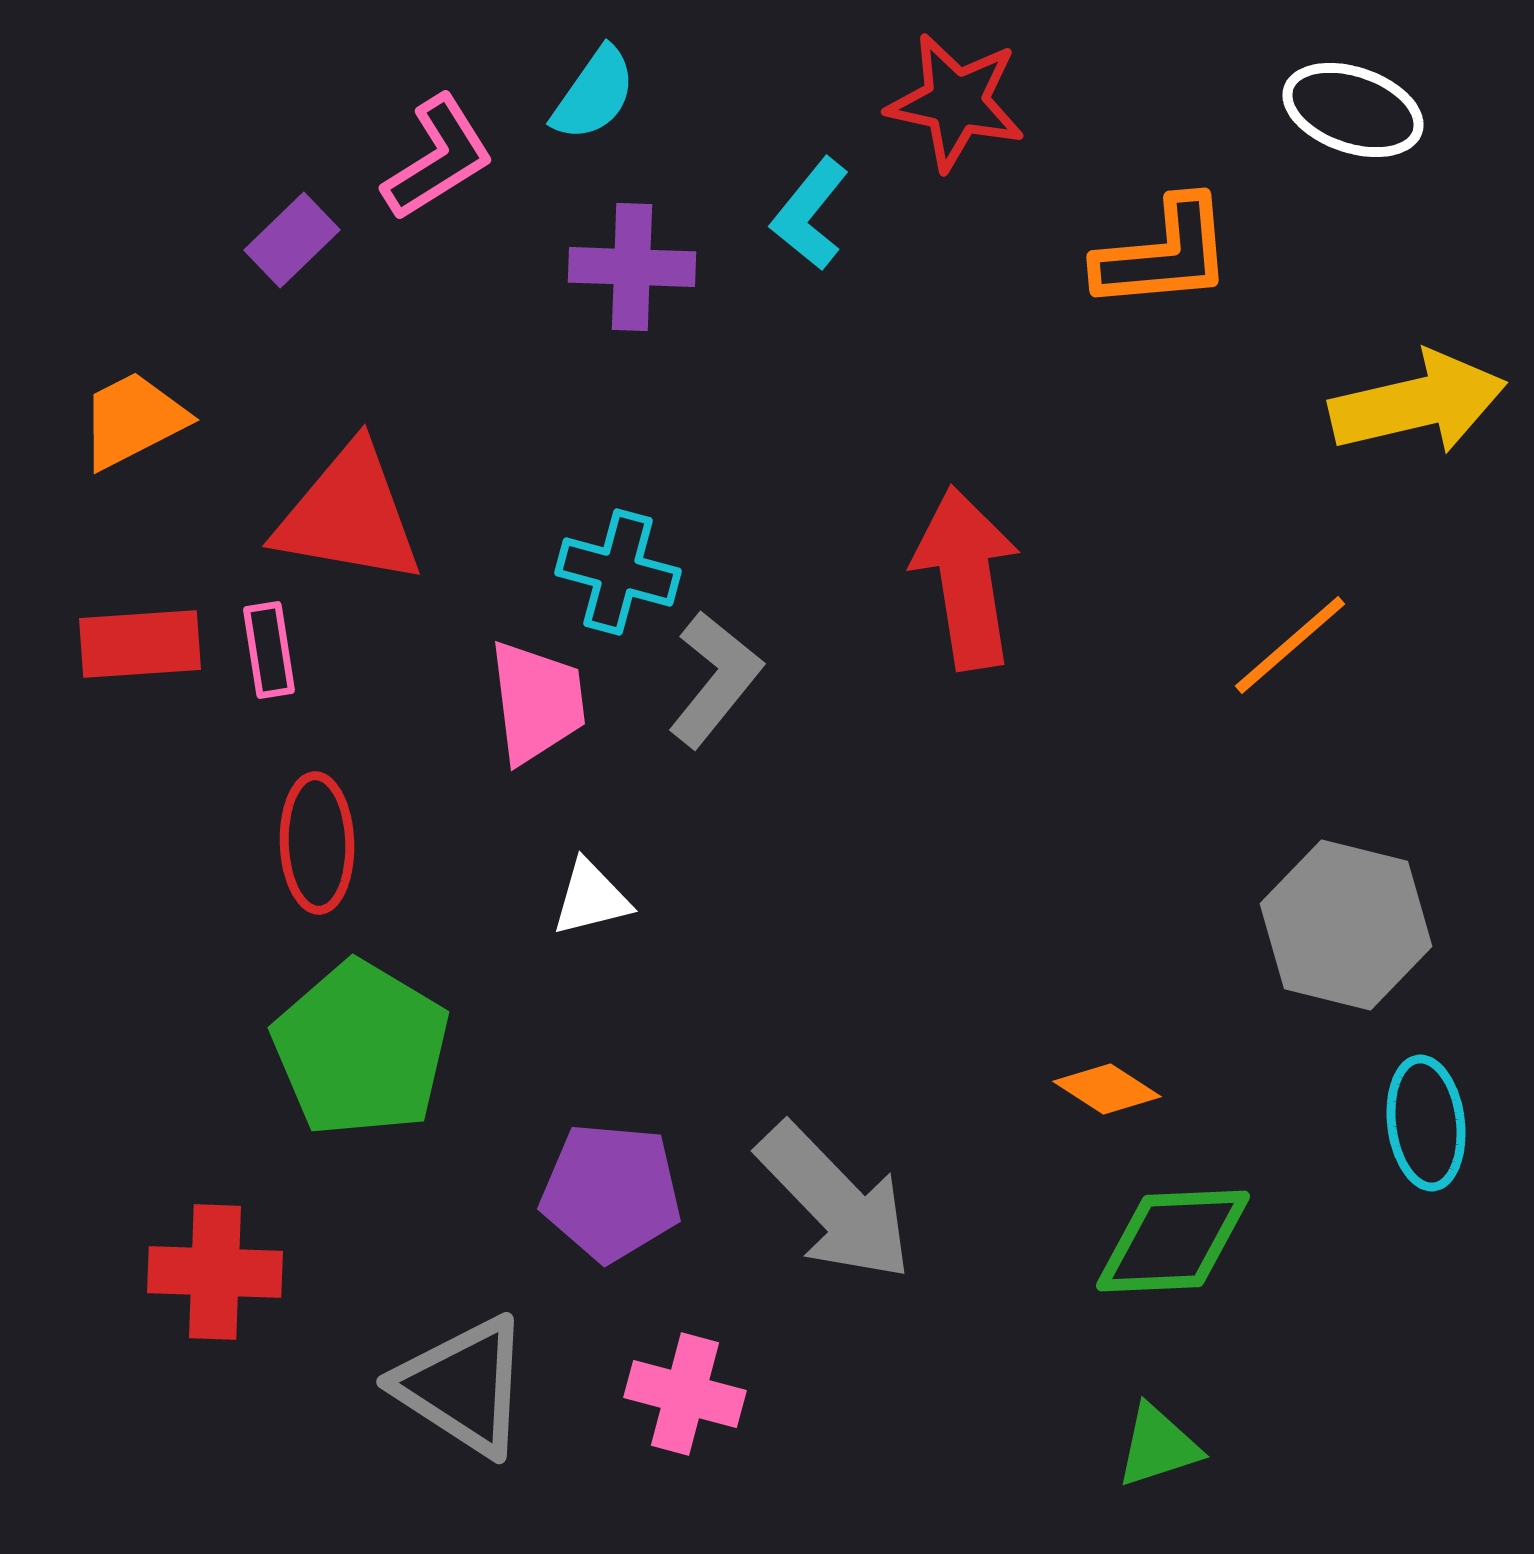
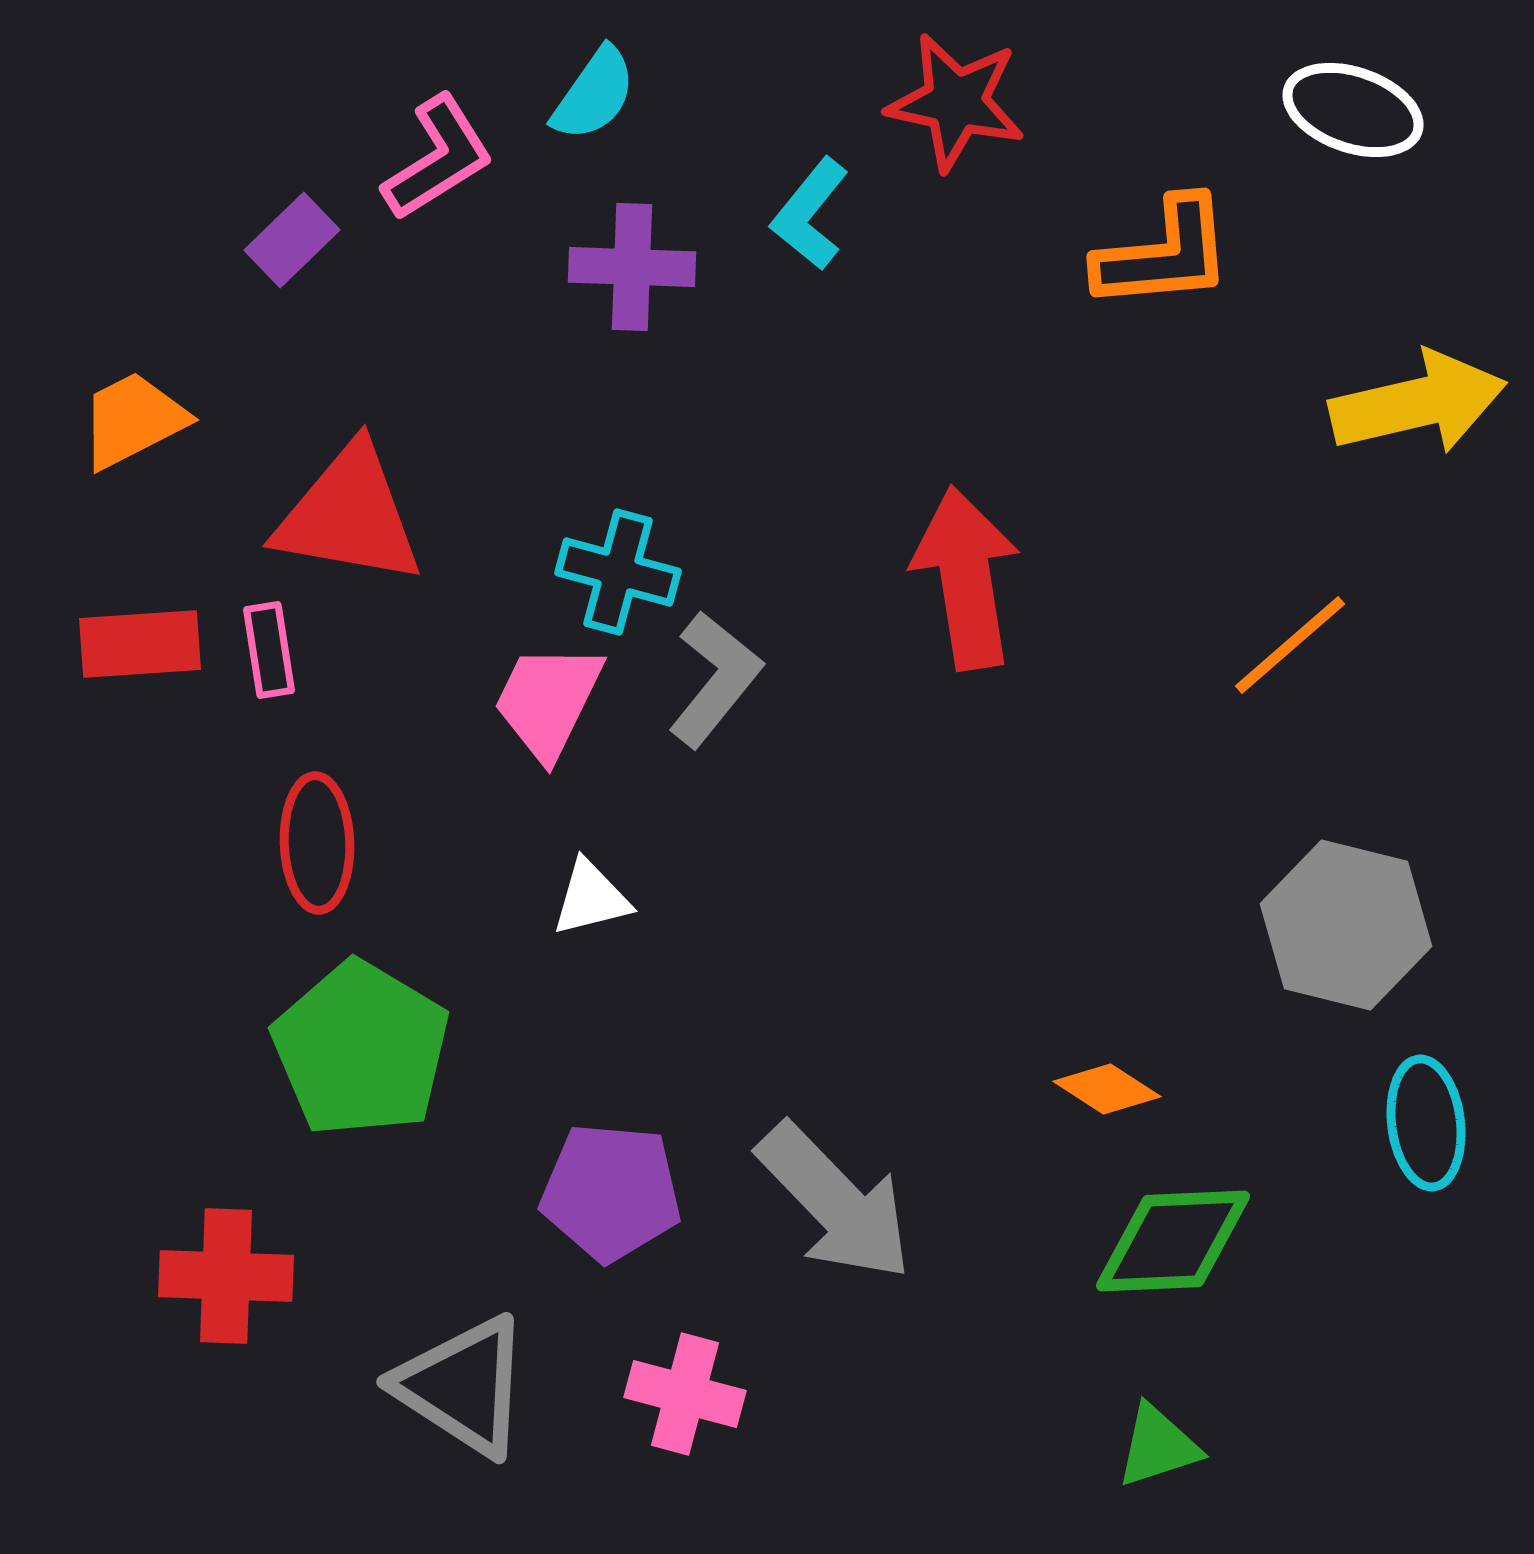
pink trapezoid: moved 11 px right, 1 px up; rotated 147 degrees counterclockwise
red cross: moved 11 px right, 4 px down
